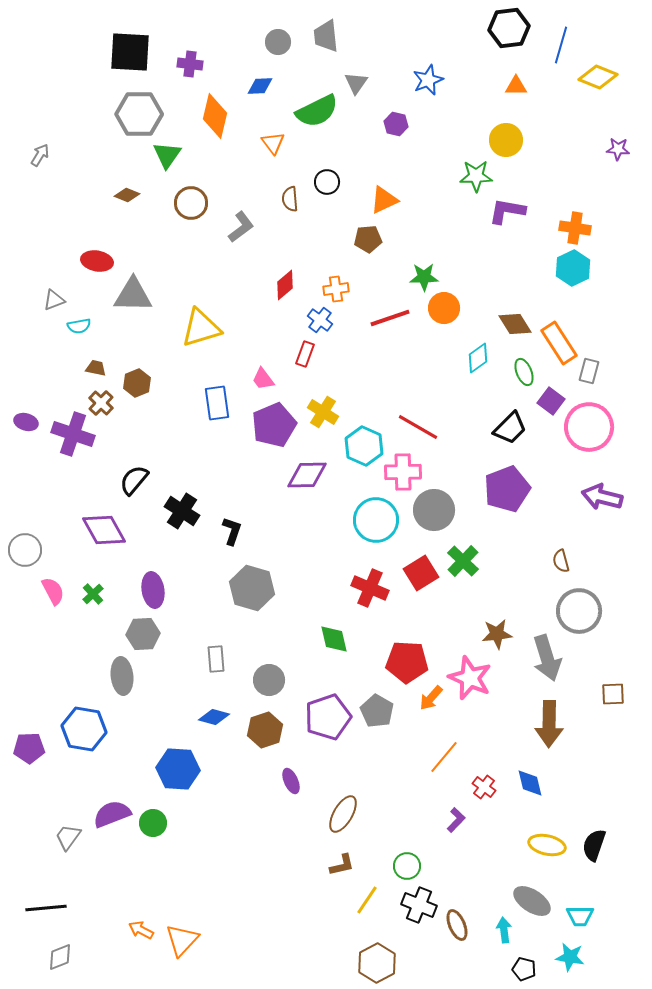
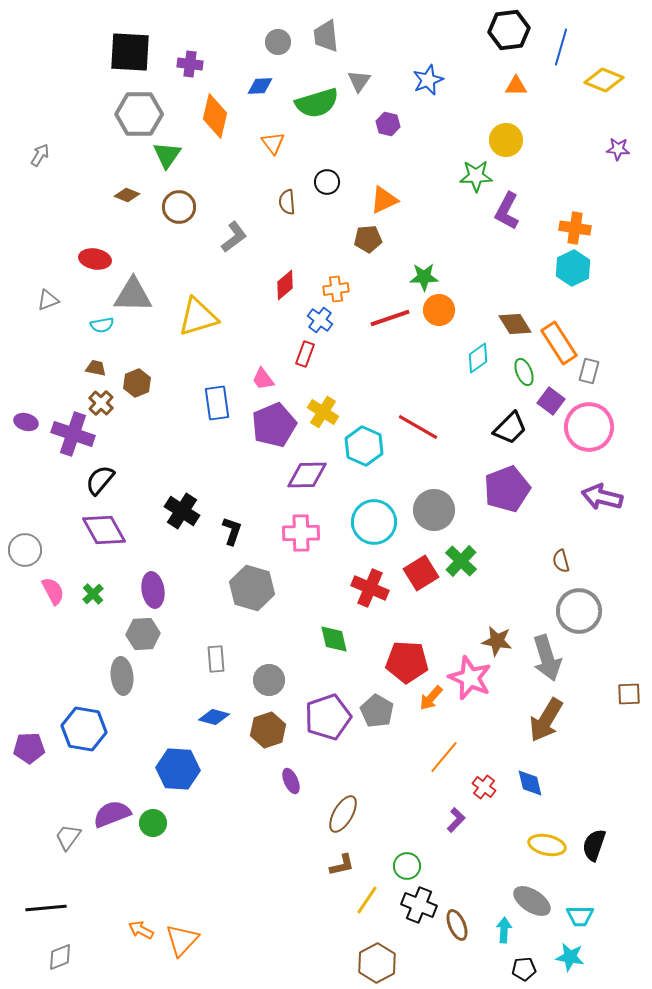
black hexagon at (509, 28): moved 2 px down
blue line at (561, 45): moved 2 px down
yellow diamond at (598, 77): moved 6 px right, 3 px down
gray triangle at (356, 83): moved 3 px right, 2 px up
green semicircle at (317, 111): moved 8 px up; rotated 9 degrees clockwise
purple hexagon at (396, 124): moved 8 px left
brown semicircle at (290, 199): moved 3 px left, 3 px down
brown circle at (191, 203): moved 12 px left, 4 px down
purple L-shape at (507, 211): rotated 72 degrees counterclockwise
gray L-shape at (241, 227): moved 7 px left, 10 px down
red ellipse at (97, 261): moved 2 px left, 2 px up
gray triangle at (54, 300): moved 6 px left
orange circle at (444, 308): moved 5 px left, 2 px down
cyan semicircle at (79, 326): moved 23 px right, 1 px up
yellow triangle at (201, 328): moved 3 px left, 11 px up
pink cross at (403, 472): moved 102 px left, 61 px down
black semicircle at (134, 480): moved 34 px left
cyan circle at (376, 520): moved 2 px left, 2 px down
green cross at (463, 561): moved 2 px left
brown star at (497, 634): moved 7 px down; rotated 16 degrees clockwise
brown square at (613, 694): moved 16 px right
brown arrow at (549, 724): moved 3 px left, 4 px up; rotated 30 degrees clockwise
brown hexagon at (265, 730): moved 3 px right
cyan arrow at (504, 930): rotated 10 degrees clockwise
black pentagon at (524, 969): rotated 20 degrees counterclockwise
